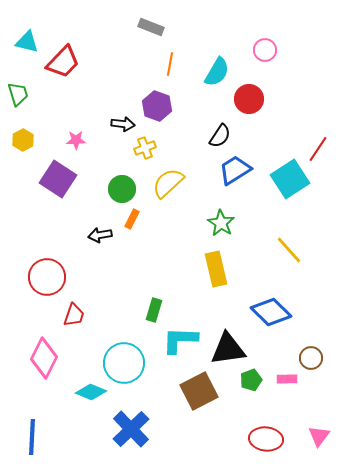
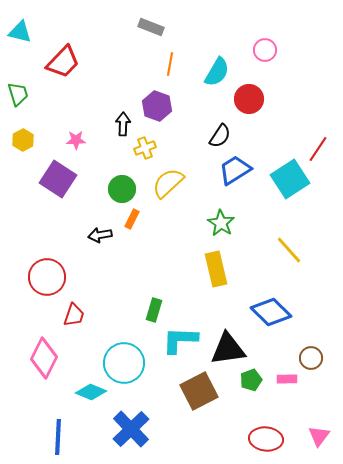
cyan triangle at (27, 42): moved 7 px left, 10 px up
black arrow at (123, 124): rotated 95 degrees counterclockwise
blue line at (32, 437): moved 26 px right
